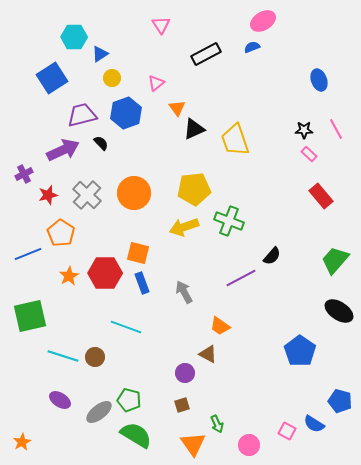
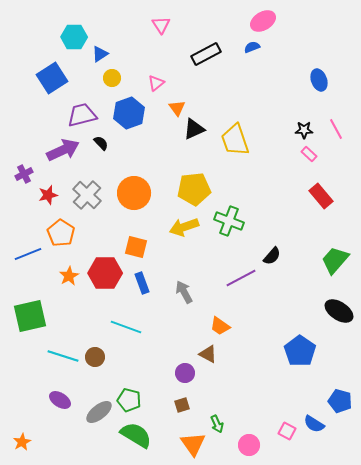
blue hexagon at (126, 113): moved 3 px right
orange square at (138, 253): moved 2 px left, 6 px up
